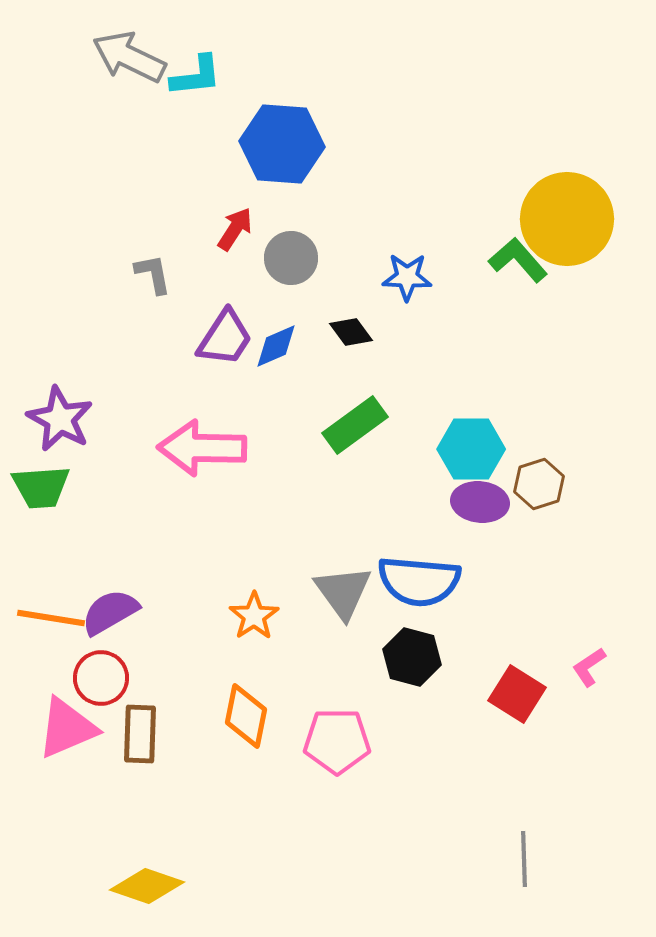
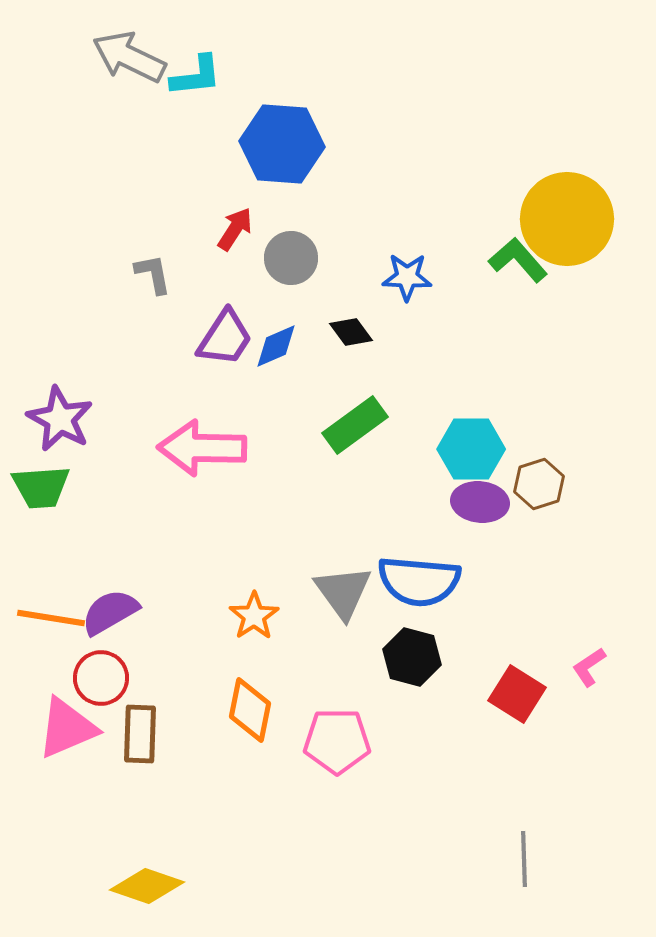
orange diamond: moved 4 px right, 6 px up
